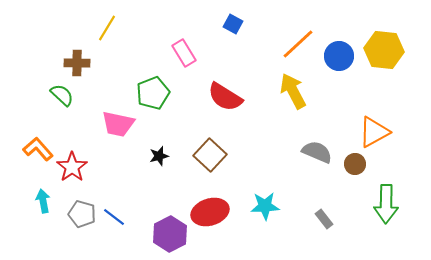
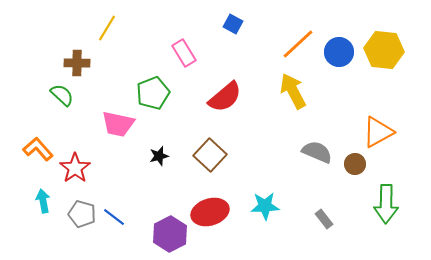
blue circle: moved 4 px up
red semicircle: rotated 72 degrees counterclockwise
orange triangle: moved 4 px right
red star: moved 3 px right, 1 px down
